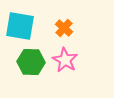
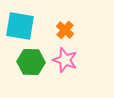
orange cross: moved 1 px right, 2 px down
pink star: rotated 10 degrees counterclockwise
